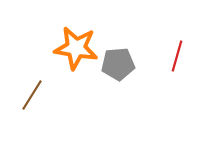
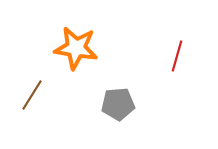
gray pentagon: moved 40 px down
